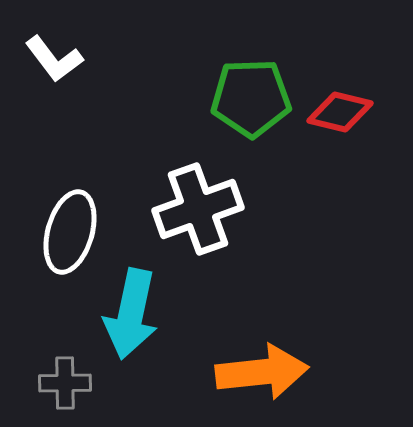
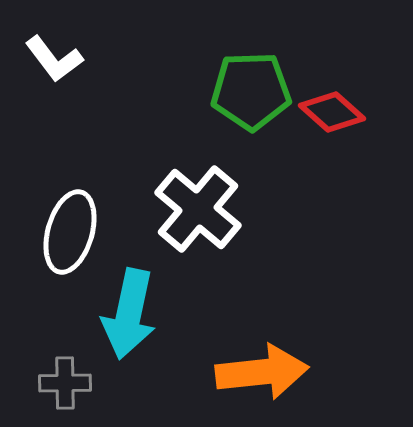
green pentagon: moved 7 px up
red diamond: moved 8 px left; rotated 28 degrees clockwise
white cross: rotated 30 degrees counterclockwise
cyan arrow: moved 2 px left
